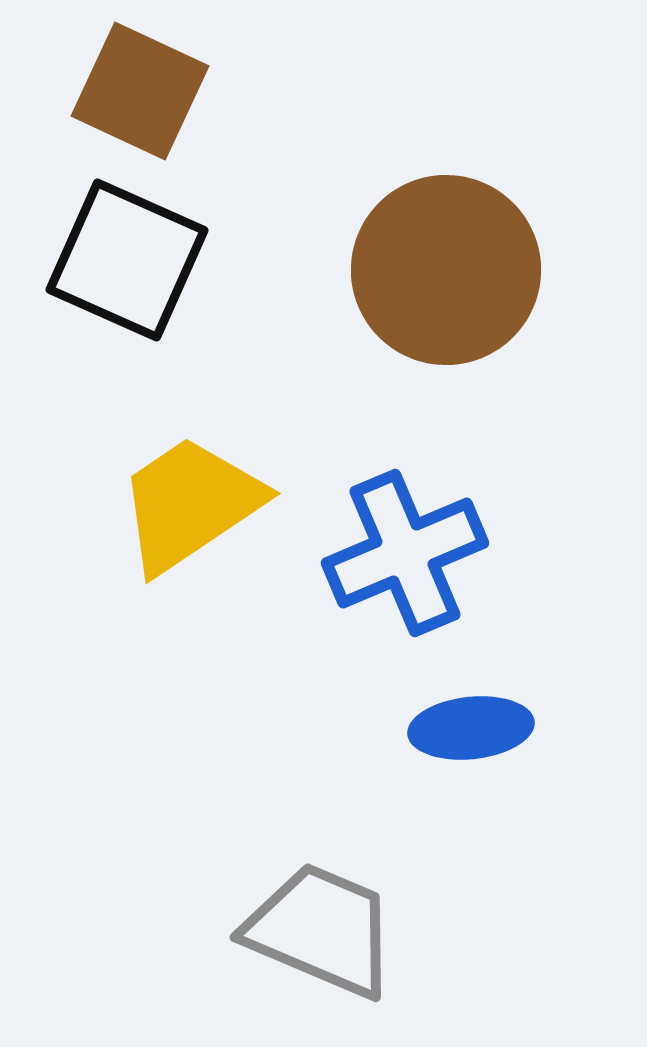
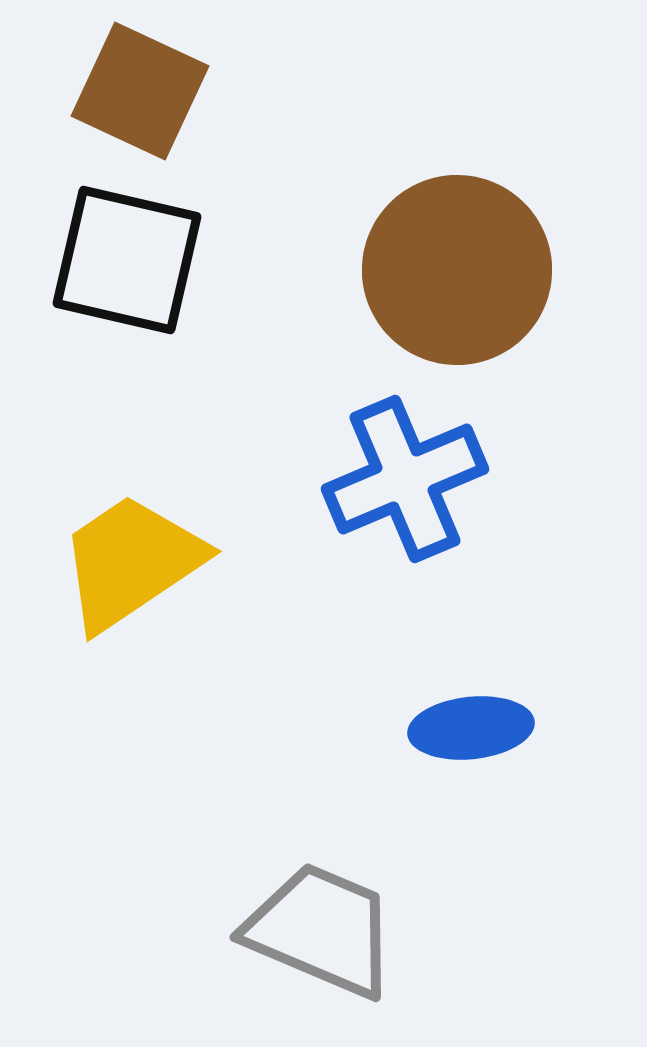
black square: rotated 11 degrees counterclockwise
brown circle: moved 11 px right
yellow trapezoid: moved 59 px left, 58 px down
blue cross: moved 74 px up
